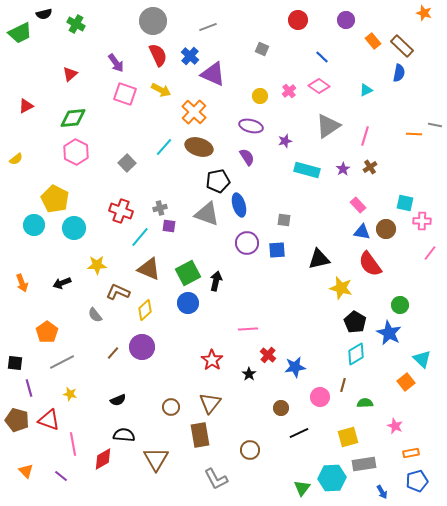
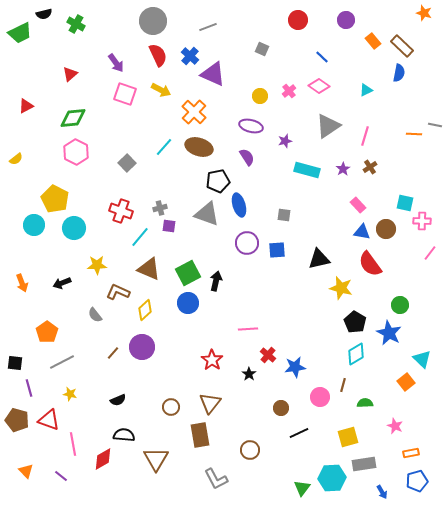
gray square at (284, 220): moved 5 px up
